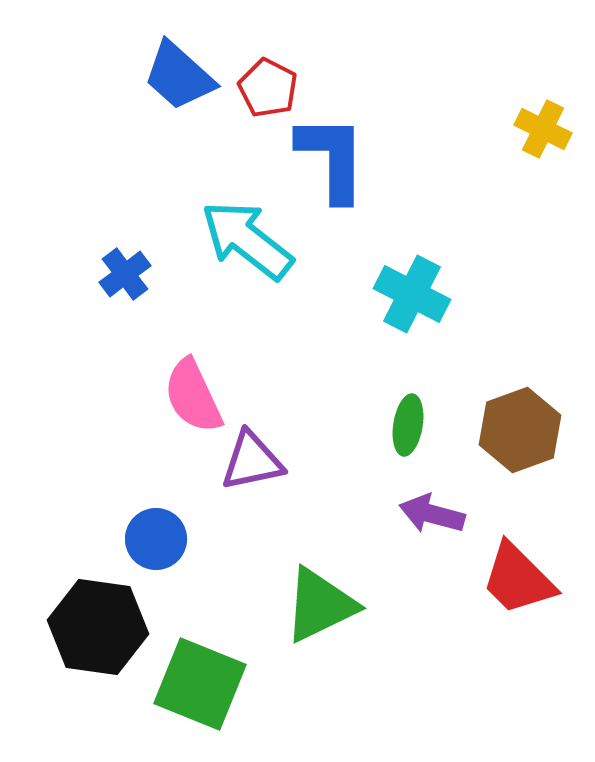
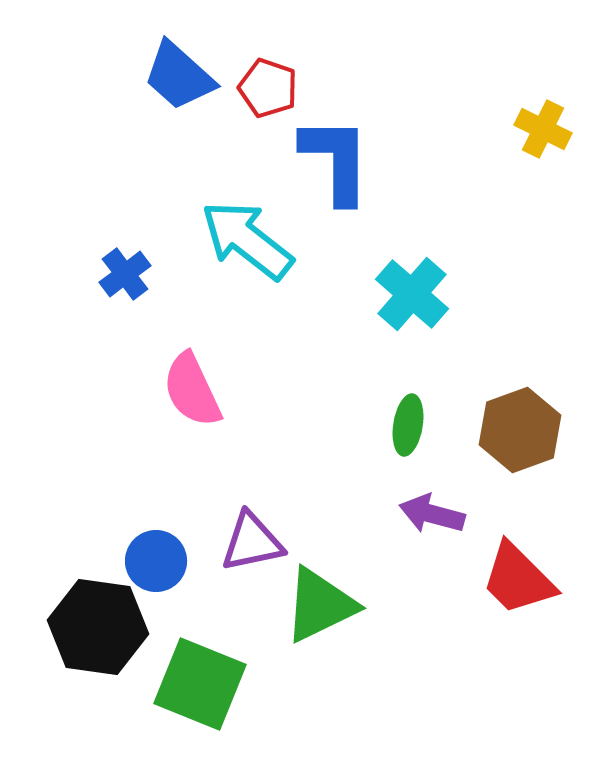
red pentagon: rotated 8 degrees counterclockwise
blue L-shape: moved 4 px right, 2 px down
cyan cross: rotated 14 degrees clockwise
pink semicircle: moved 1 px left, 6 px up
purple triangle: moved 81 px down
blue circle: moved 22 px down
